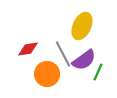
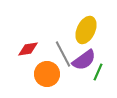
yellow ellipse: moved 4 px right, 4 px down
